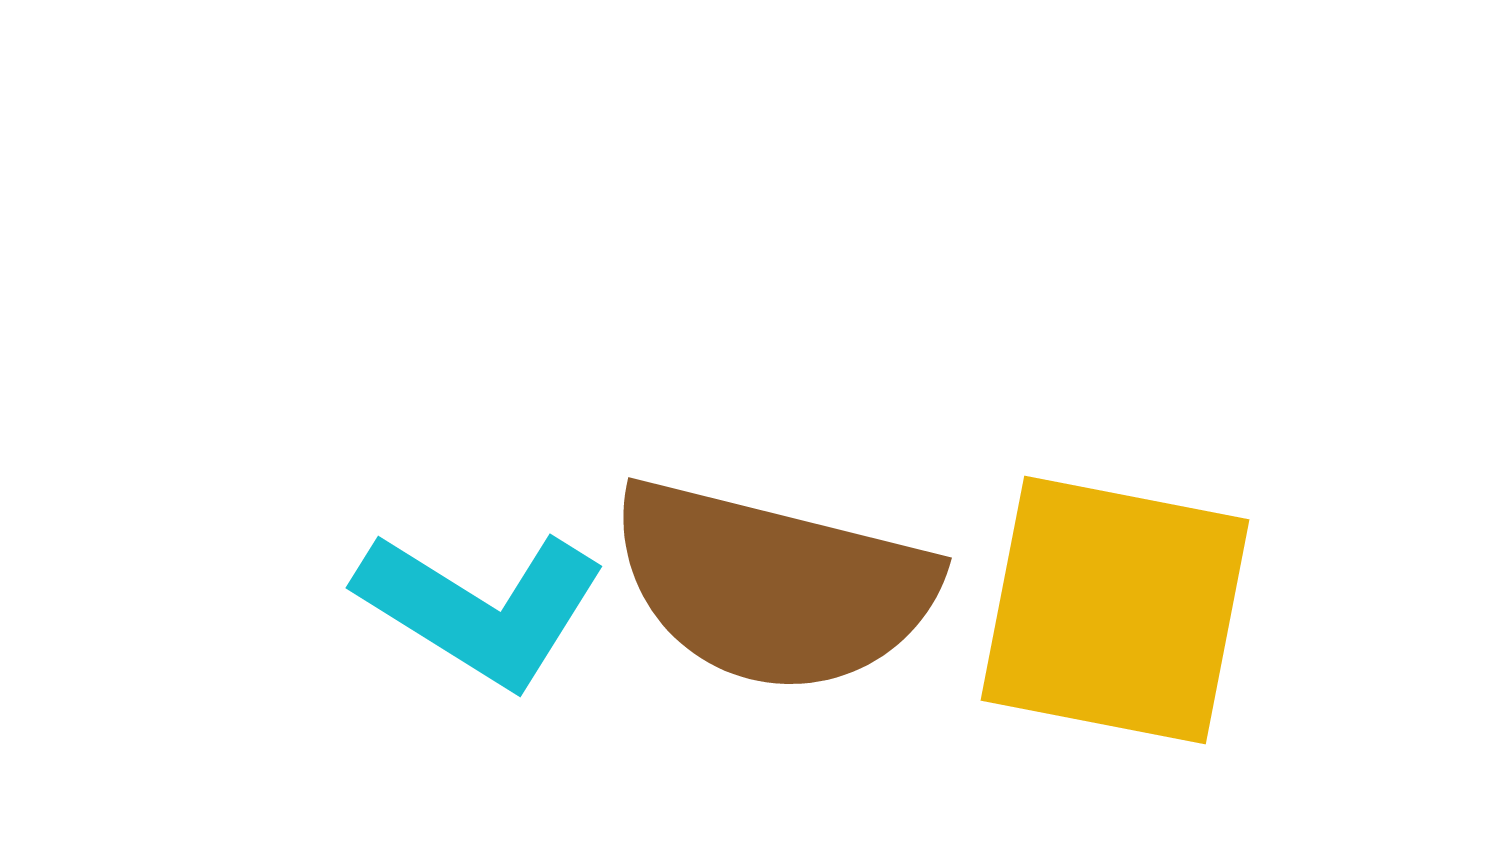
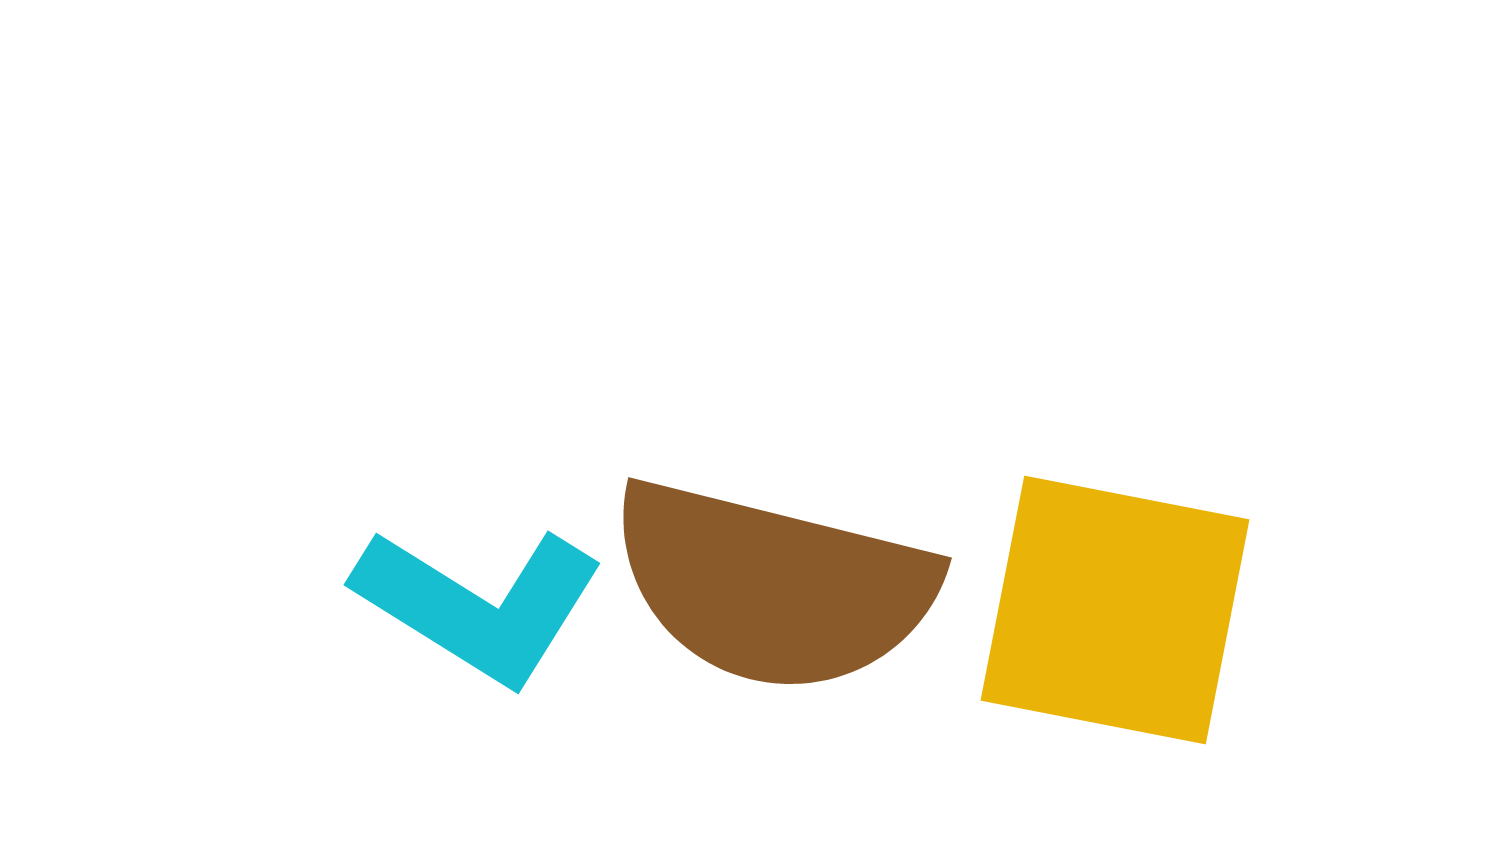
cyan L-shape: moved 2 px left, 3 px up
